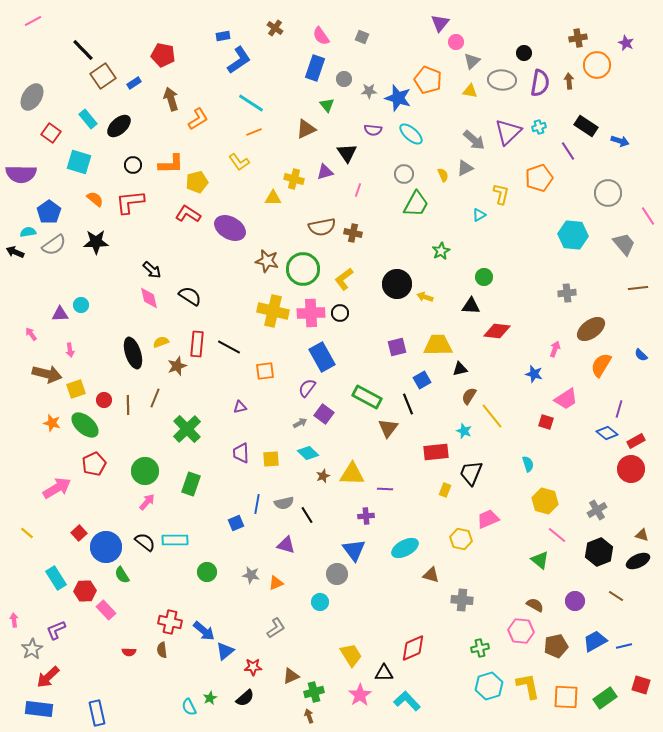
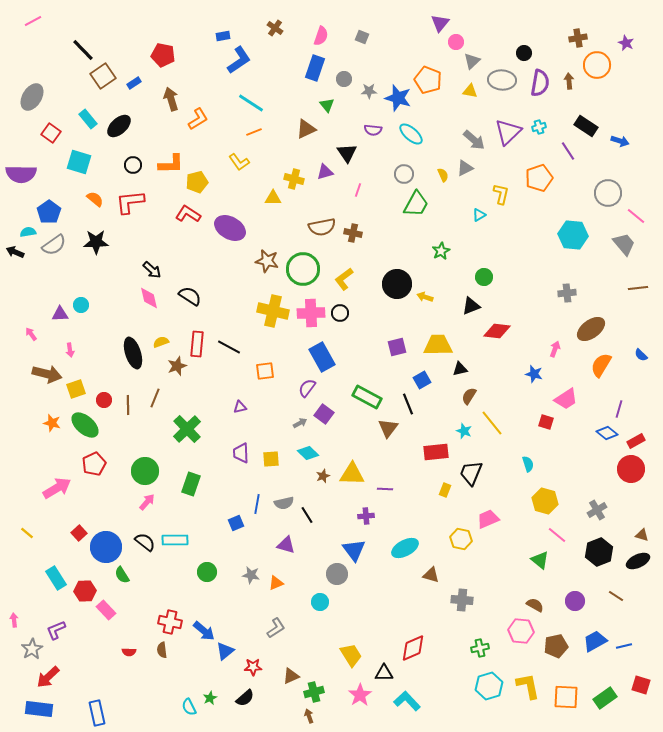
pink semicircle at (321, 36): rotated 126 degrees counterclockwise
pink line at (648, 216): moved 12 px left; rotated 18 degrees counterclockwise
black triangle at (471, 306): rotated 24 degrees counterclockwise
yellow line at (492, 416): moved 7 px down
